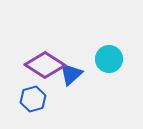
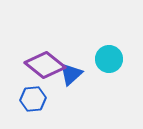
purple diamond: rotated 6 degrees clockwise
blue hexagon: rotated 10 degrees clockwise
